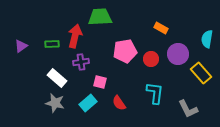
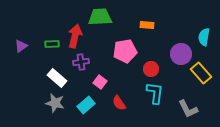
orange rectangle: moved 14 px left, 3 px up; rotated 24 degrees counterclockwise
cyan semicircle: moved 3 px left, 2 px up
purple circle: moved 3 px right
red circle: moved 10 px down
pink square: rotated 24 degrees clockwise
cyan rectangle: moved 2 px left, 2 px down
